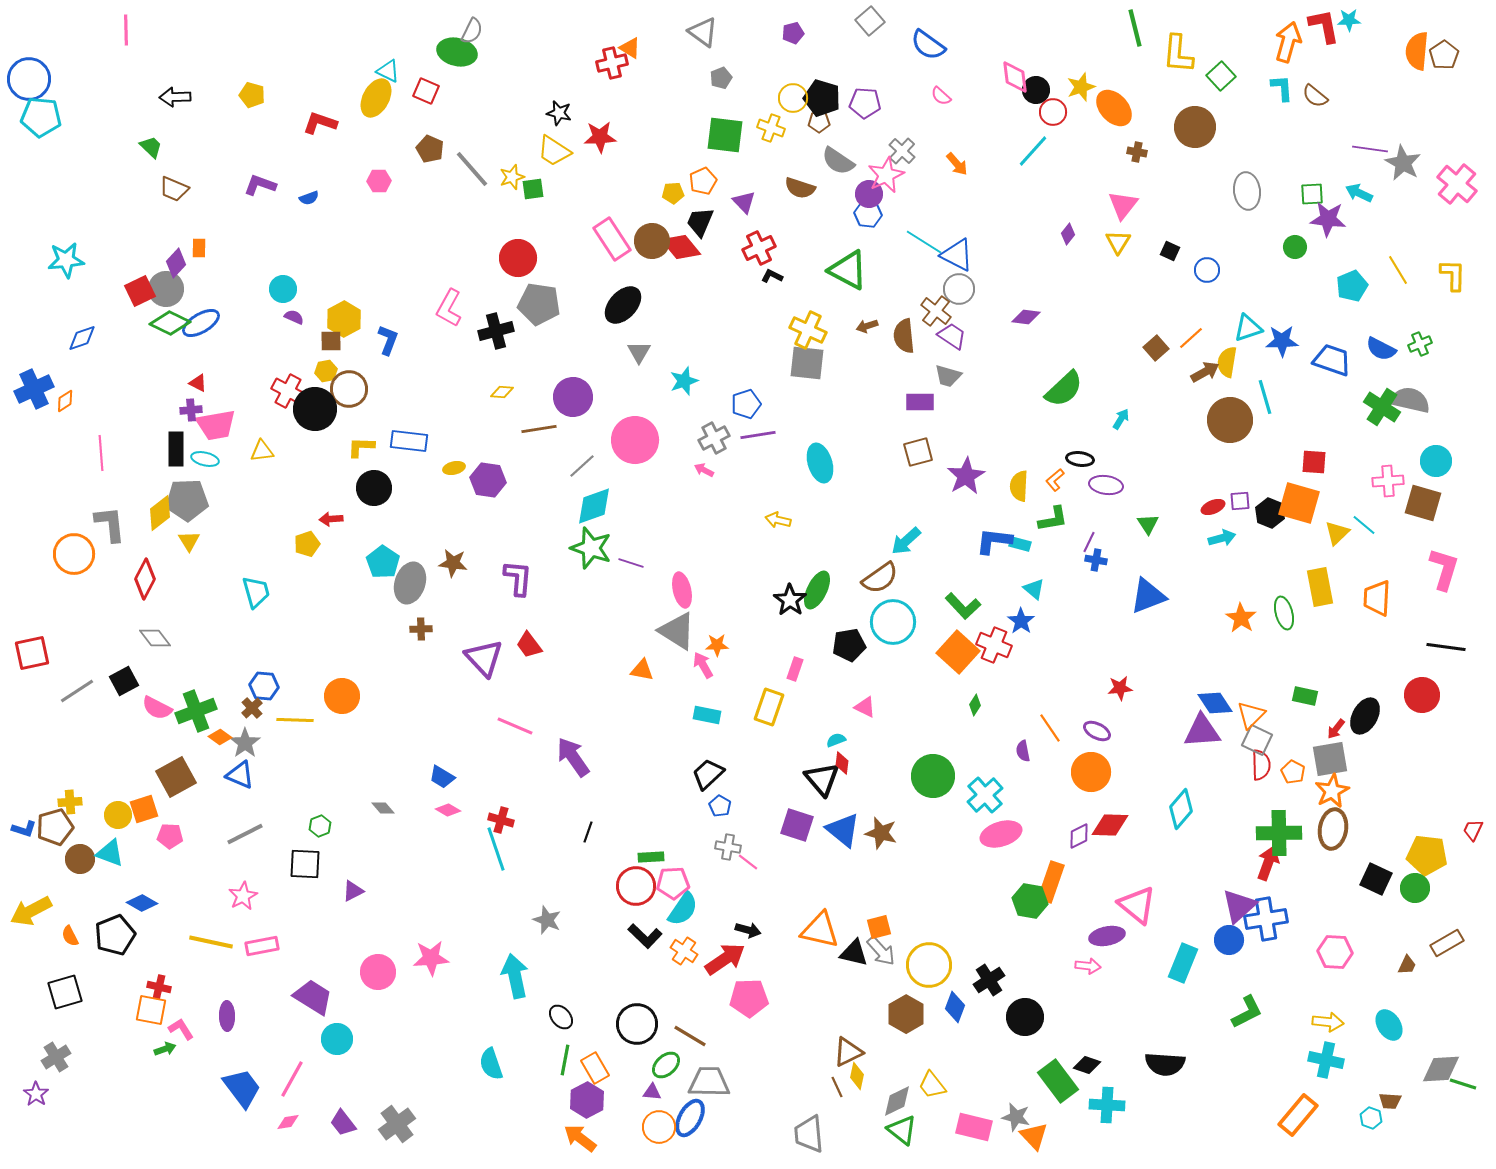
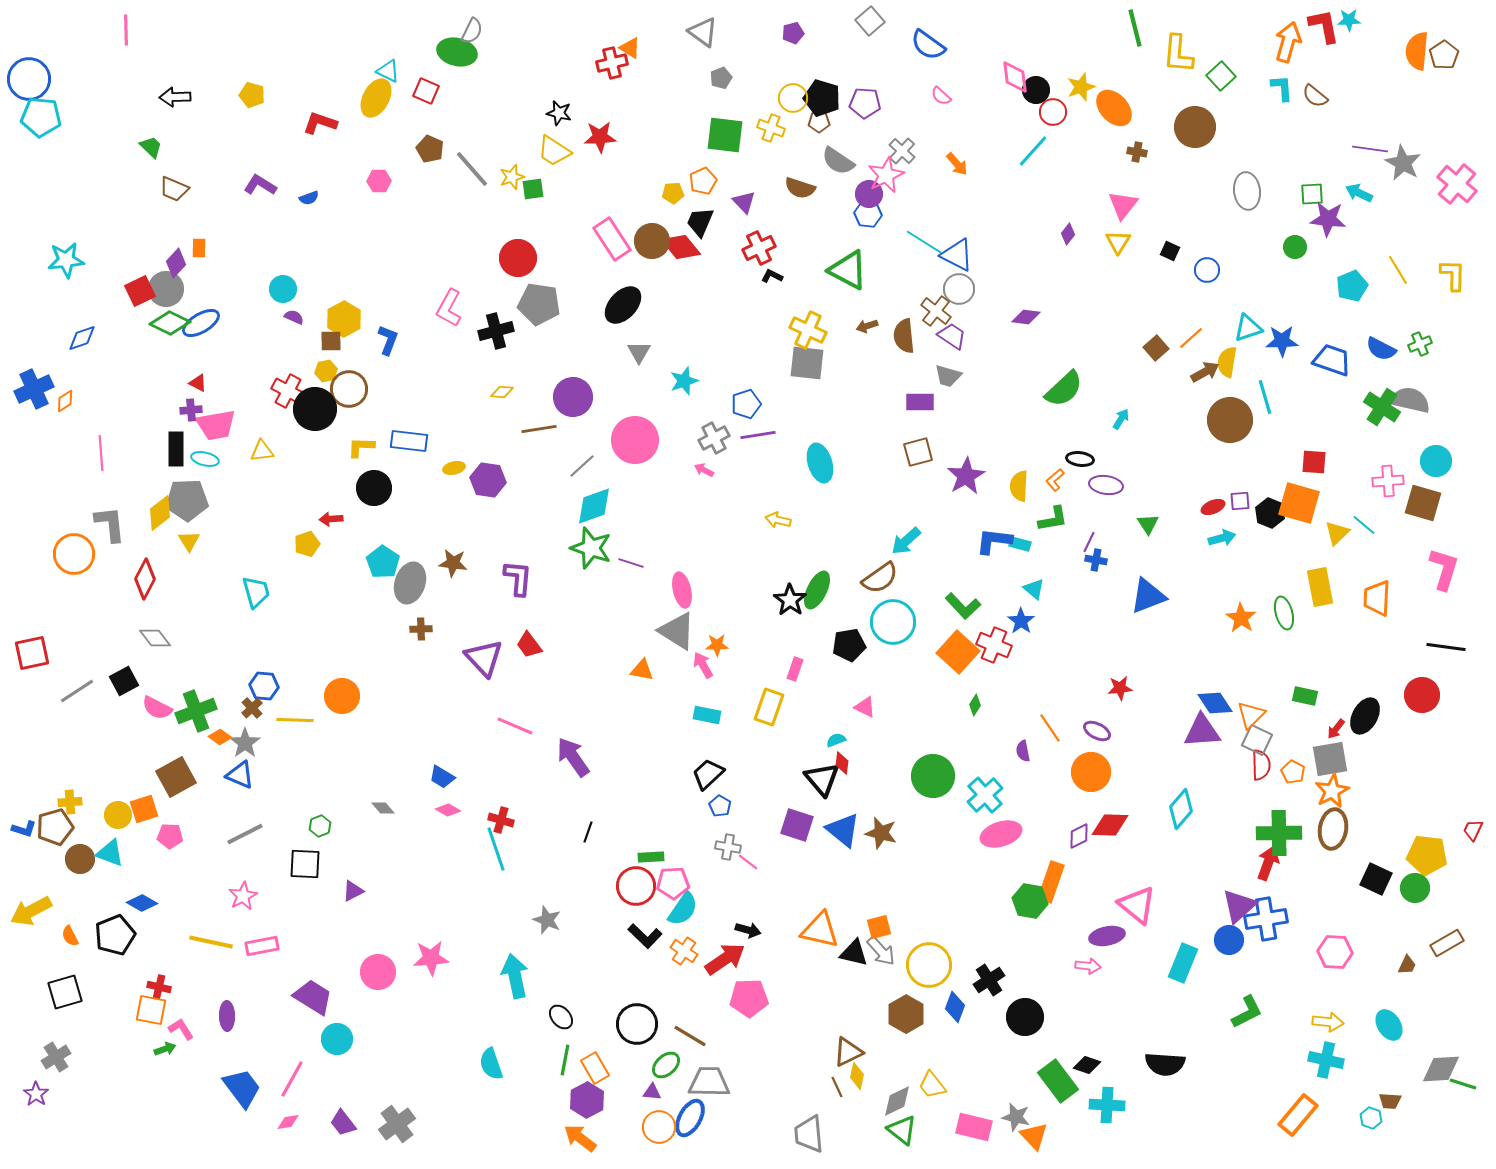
purple L-shape at (260, 185): rotated 12 degrees clockwise
